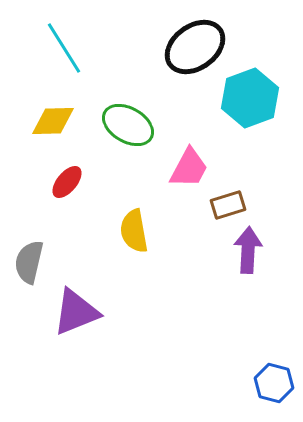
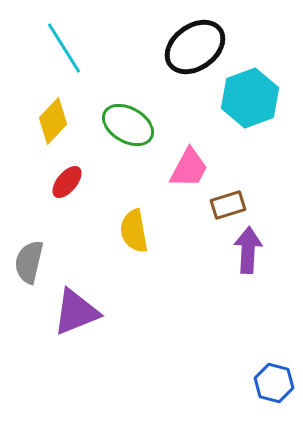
yellow diamond: rotated 45 degrees counterclockwise
